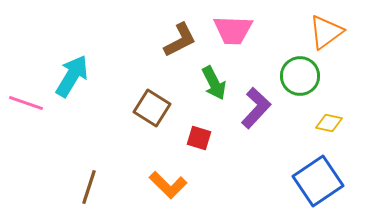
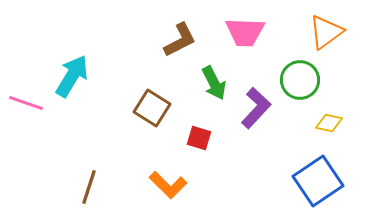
pink trapezoid: moved 12 px right, 2 px down
green circle: moved 4 px down
